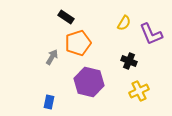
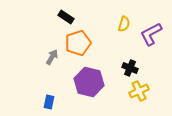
yellow semicircle: moved 1 px down; rotated 14 degrees counterclockwise
purple L-shape: rotated 85 degrees clockwise
black cross: moved 1 px right, 7 px down
